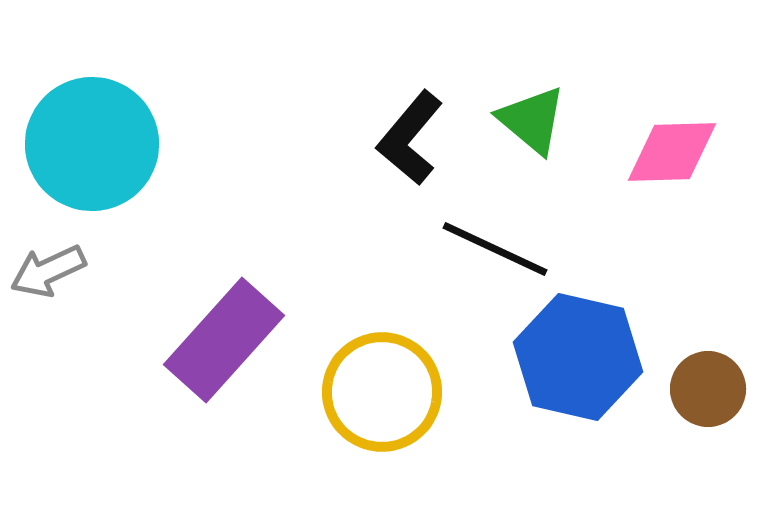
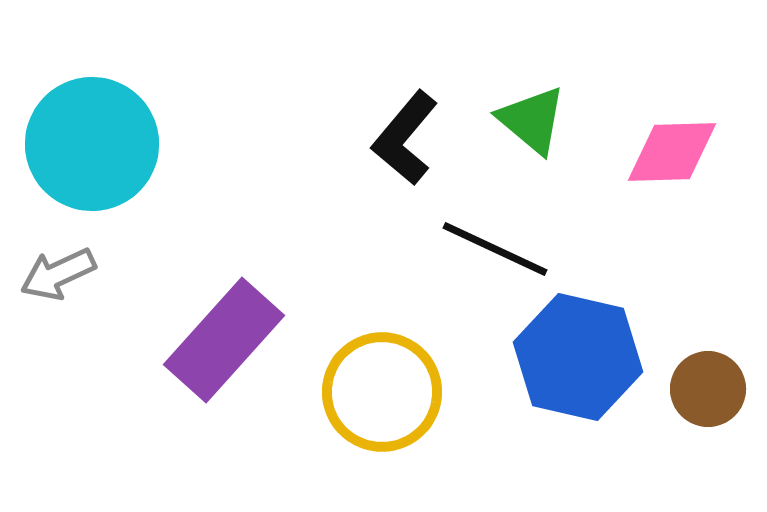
black L-shape: moved 5 px left
gray arrow: moved 10 px right, 3 px down
